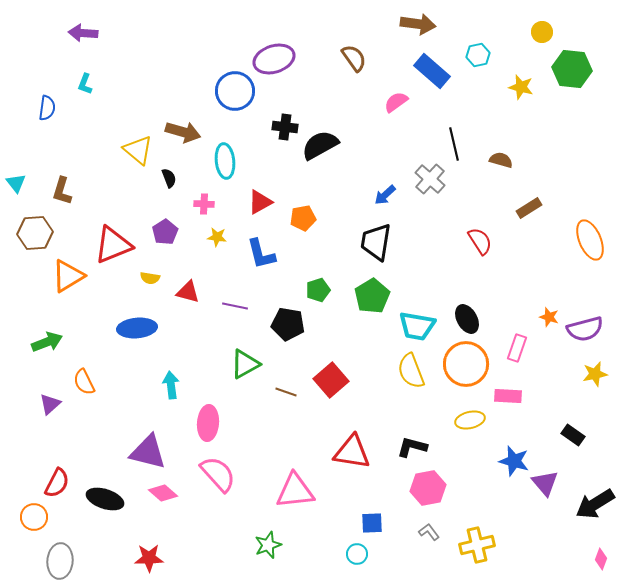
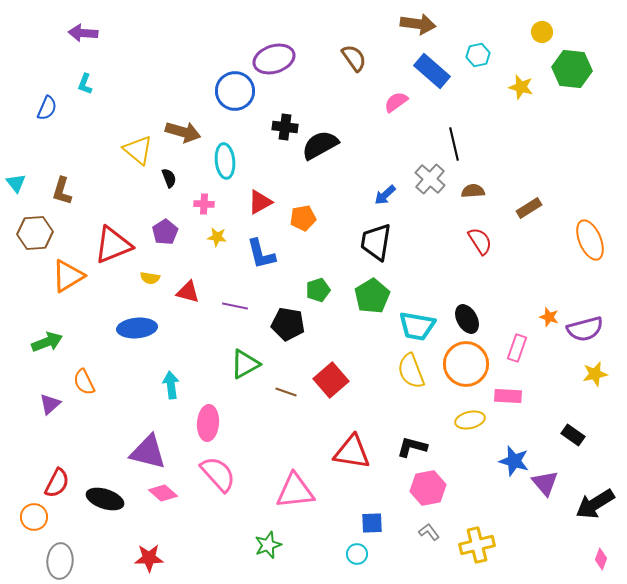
blue semicircle at (47, 108): rotated 15 degrees clockwise
brown semicircle at (501, 160): moved 28 px left, 31 px down; rotated 20 degrees counterclockwise
